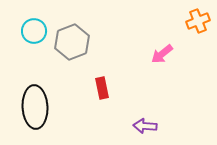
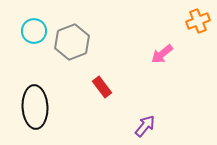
red rectangle: moved 1 px up; rotated 25 degrees counterclockwise
purple arrow: rotated 125 degrees clockwise
